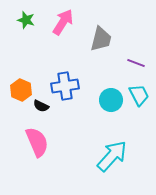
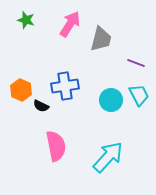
pink arrow: moved 7 px right, 2 px down
pink semicircle: moved 19 px right, 4 px down; rotated 12 degrees clockwise
cyan arrow: moved 4 px left, 1 px down
